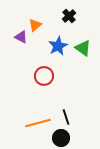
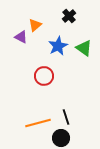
green triangle: moved 1 px right
